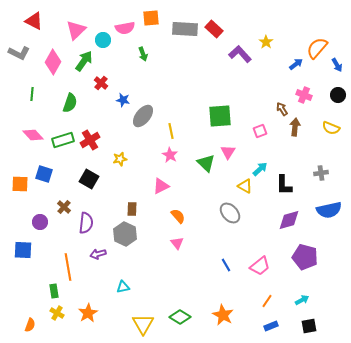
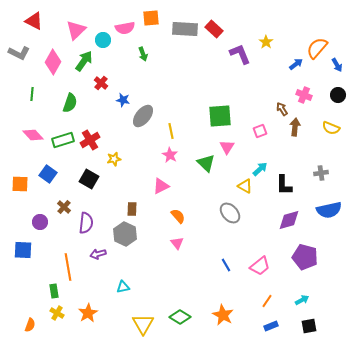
purple L-shape at (240, 54): rotated 20 degrees clockwise
pink triangle at (228, 152): moved 1 px left, 5 px up
yellow star at (120, 159): moved 6 px left
blue square at (44, 174): moved 4 px right; rotated 18 degrees clockwise
